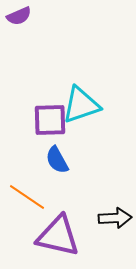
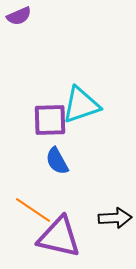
blue semicircle: moved 1 px down
orange line: moved 6 px right, 13 px down
purple triangle: moved 1 px right, 1 px down
